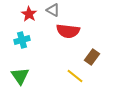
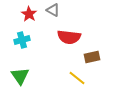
red semicircle: moved 1 px right, 6 px down
brown rectangle: rotated 42 degrees clockwise
yellow line: moved 2 px right, 2 px down
